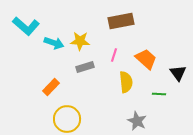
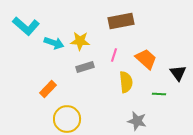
orange rectangle: moved 3 px left, 2 px down
gray star: rotated 12 degrees counterclockwise
